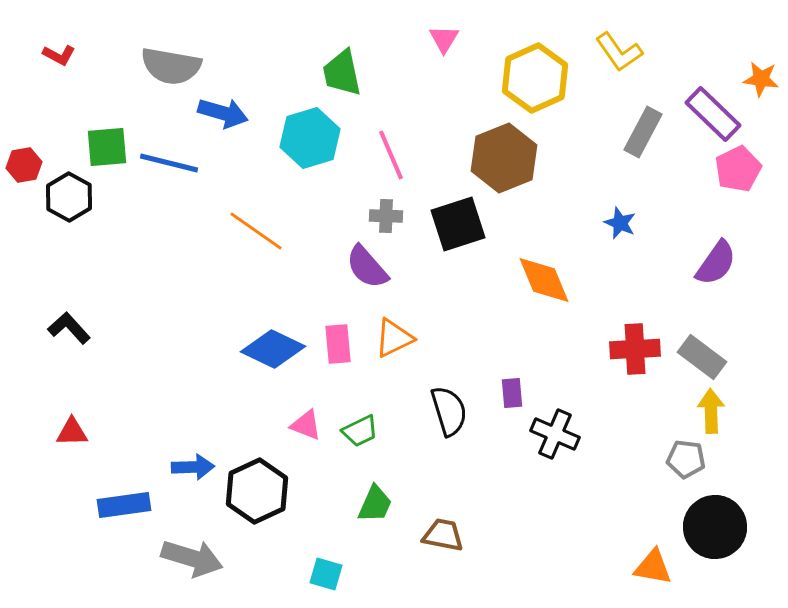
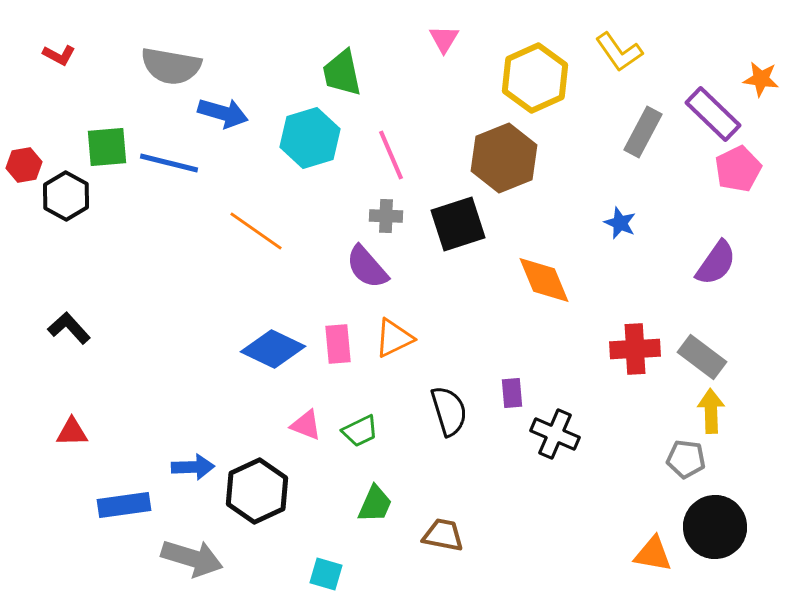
black hexagon at (69, 197): moved 3 px left, 1 px up
orange triangle at (653, 567): moved 13 px up
